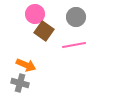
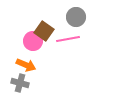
pink circle: moved 2 px left, 27 px down
pink line: moved 6 px left, 6 px up
